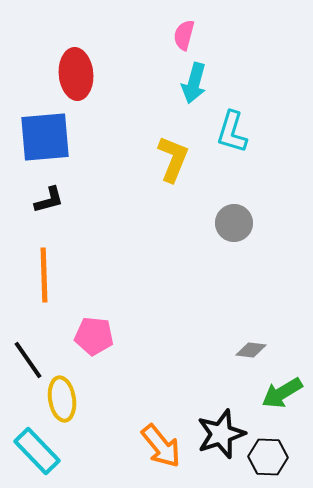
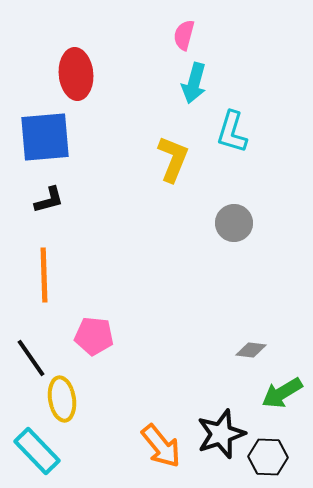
black line: moved 3 px right, 2 px up
